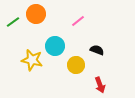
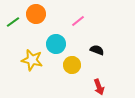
cyan circle: moved 1 px right, 2 px up
yellow circle: moved 4 px left
red arrow: moved 1 px left, 2 px down
